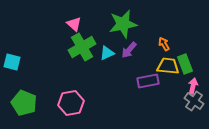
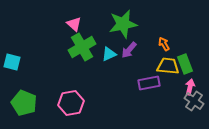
cyan triangle: moved 2 px right, 1 px down
purple rectangle: moved 1 px right, 2 px down
pink arrow: moved 3 px left, 1 px down
